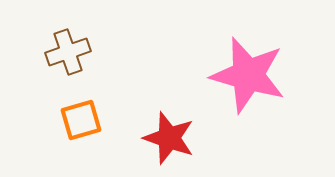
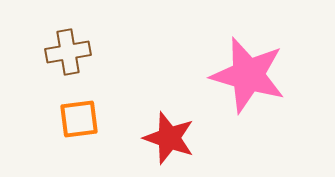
brown cross: rotated 9 degrees clockwise
orange square: moved 2 px left, 1 px up; rotated 9 degrees clockwise
